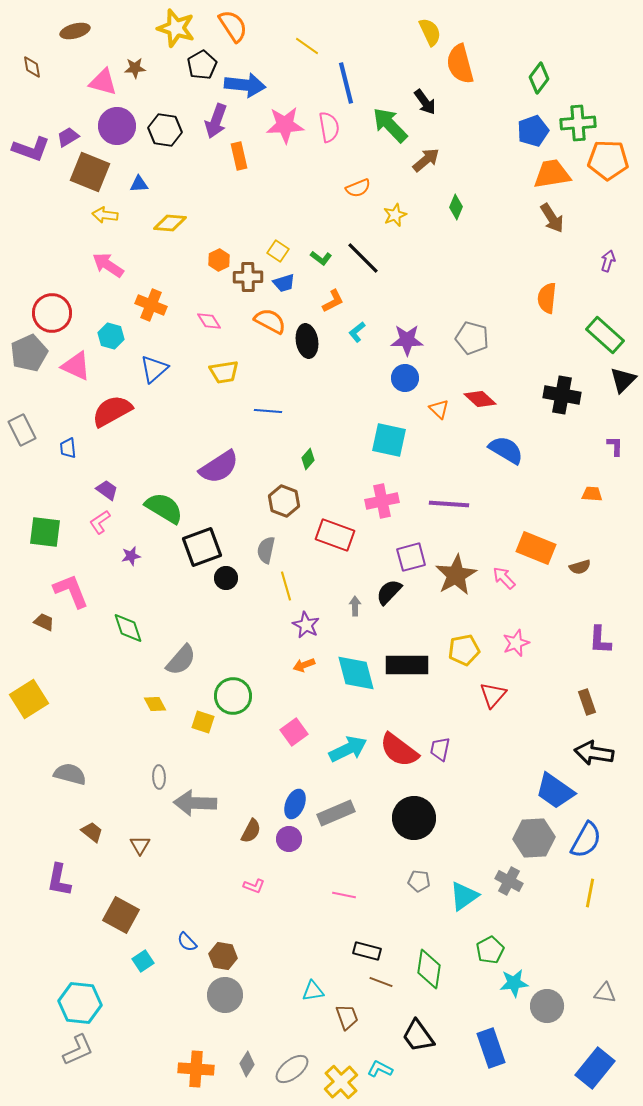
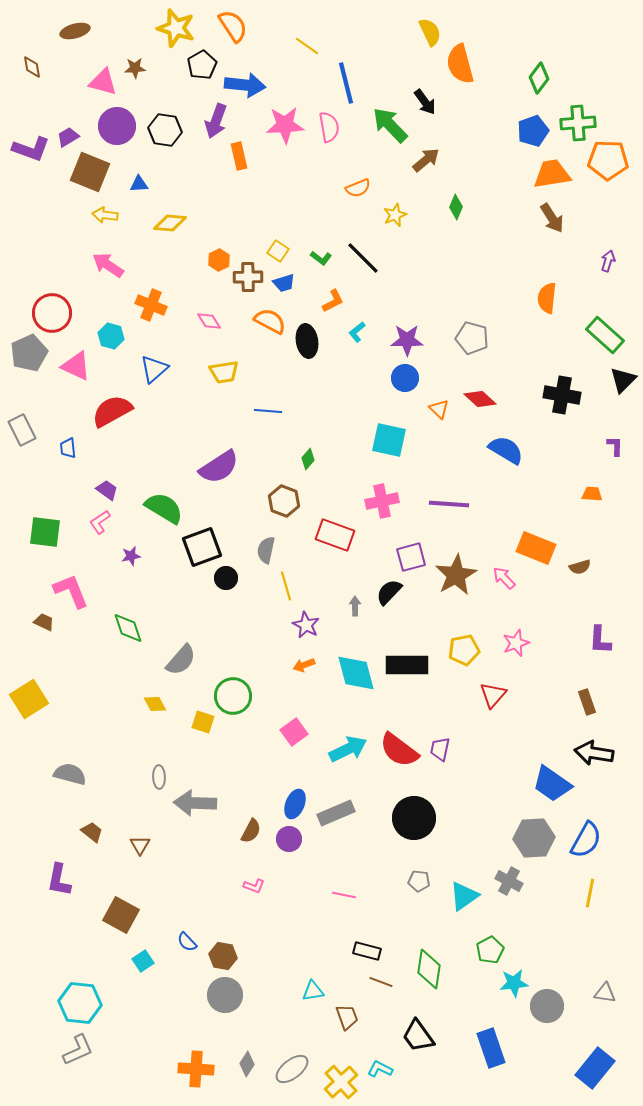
blue trapezoid at (555, 791): moved 3 px left, 7 px up
